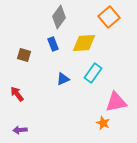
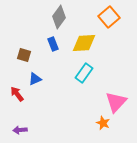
cyan rectangle: moved 9 px left
blue triangle: moved 28 px left
pink triangle: rotated 35 degrees counterclockwise
